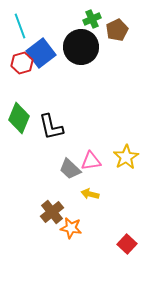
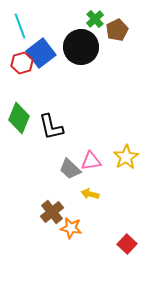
green cross: moved 3 px right; rotated 18 degrees counterclockwise
